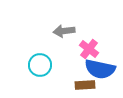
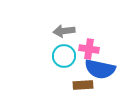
pink cross: rotated 30 degrees counterclockwise
cyan circle: moved 24 px right, 9 px up
brown rectangle: moved 2 px left
